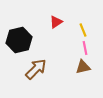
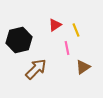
red triangle: moved 1 px left, 3 px down
yellow line: moved 7 px left
pink line: moved 18 px left
brown triangle: rotated 21 degrees counterclockwise
